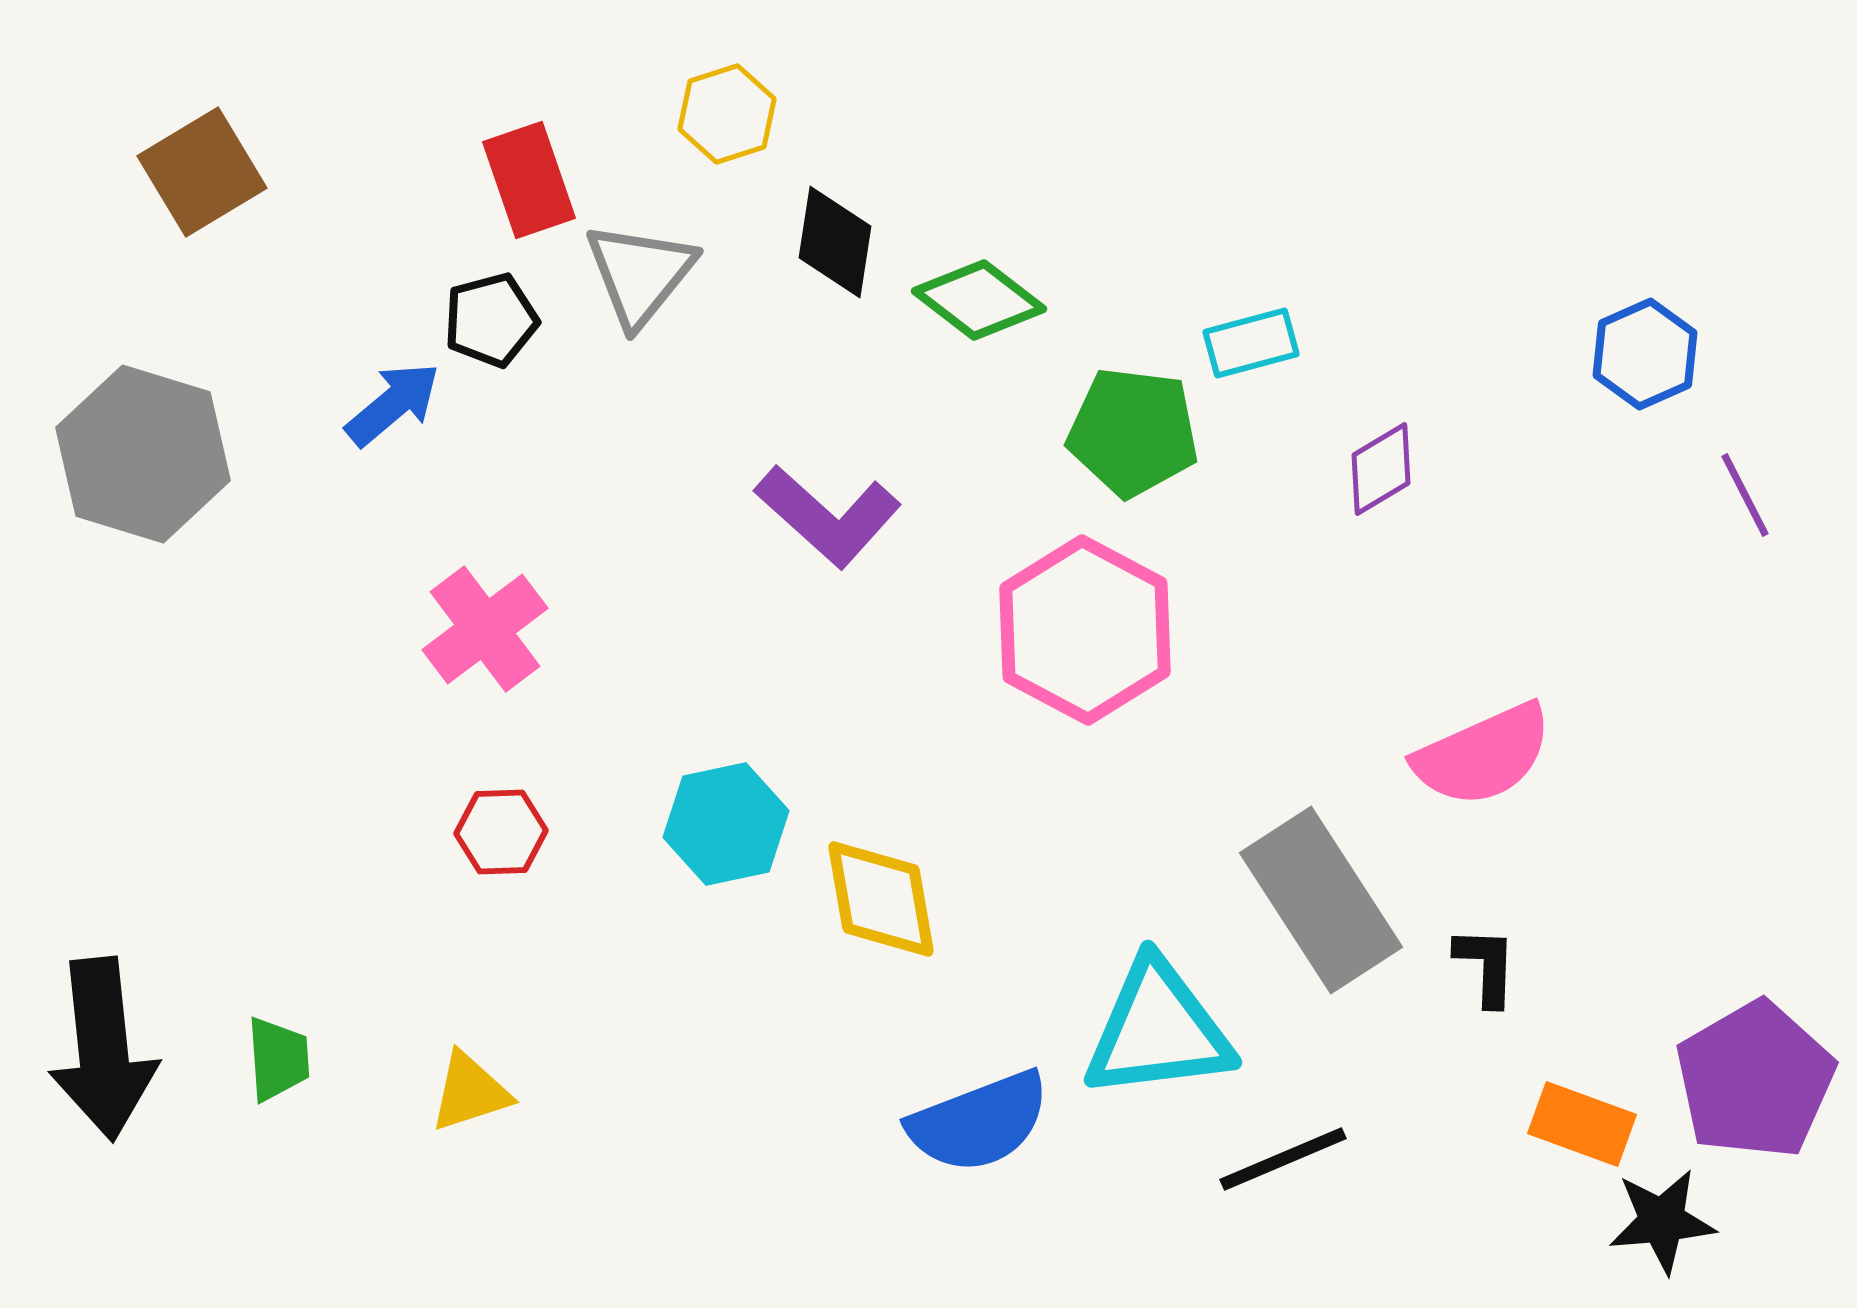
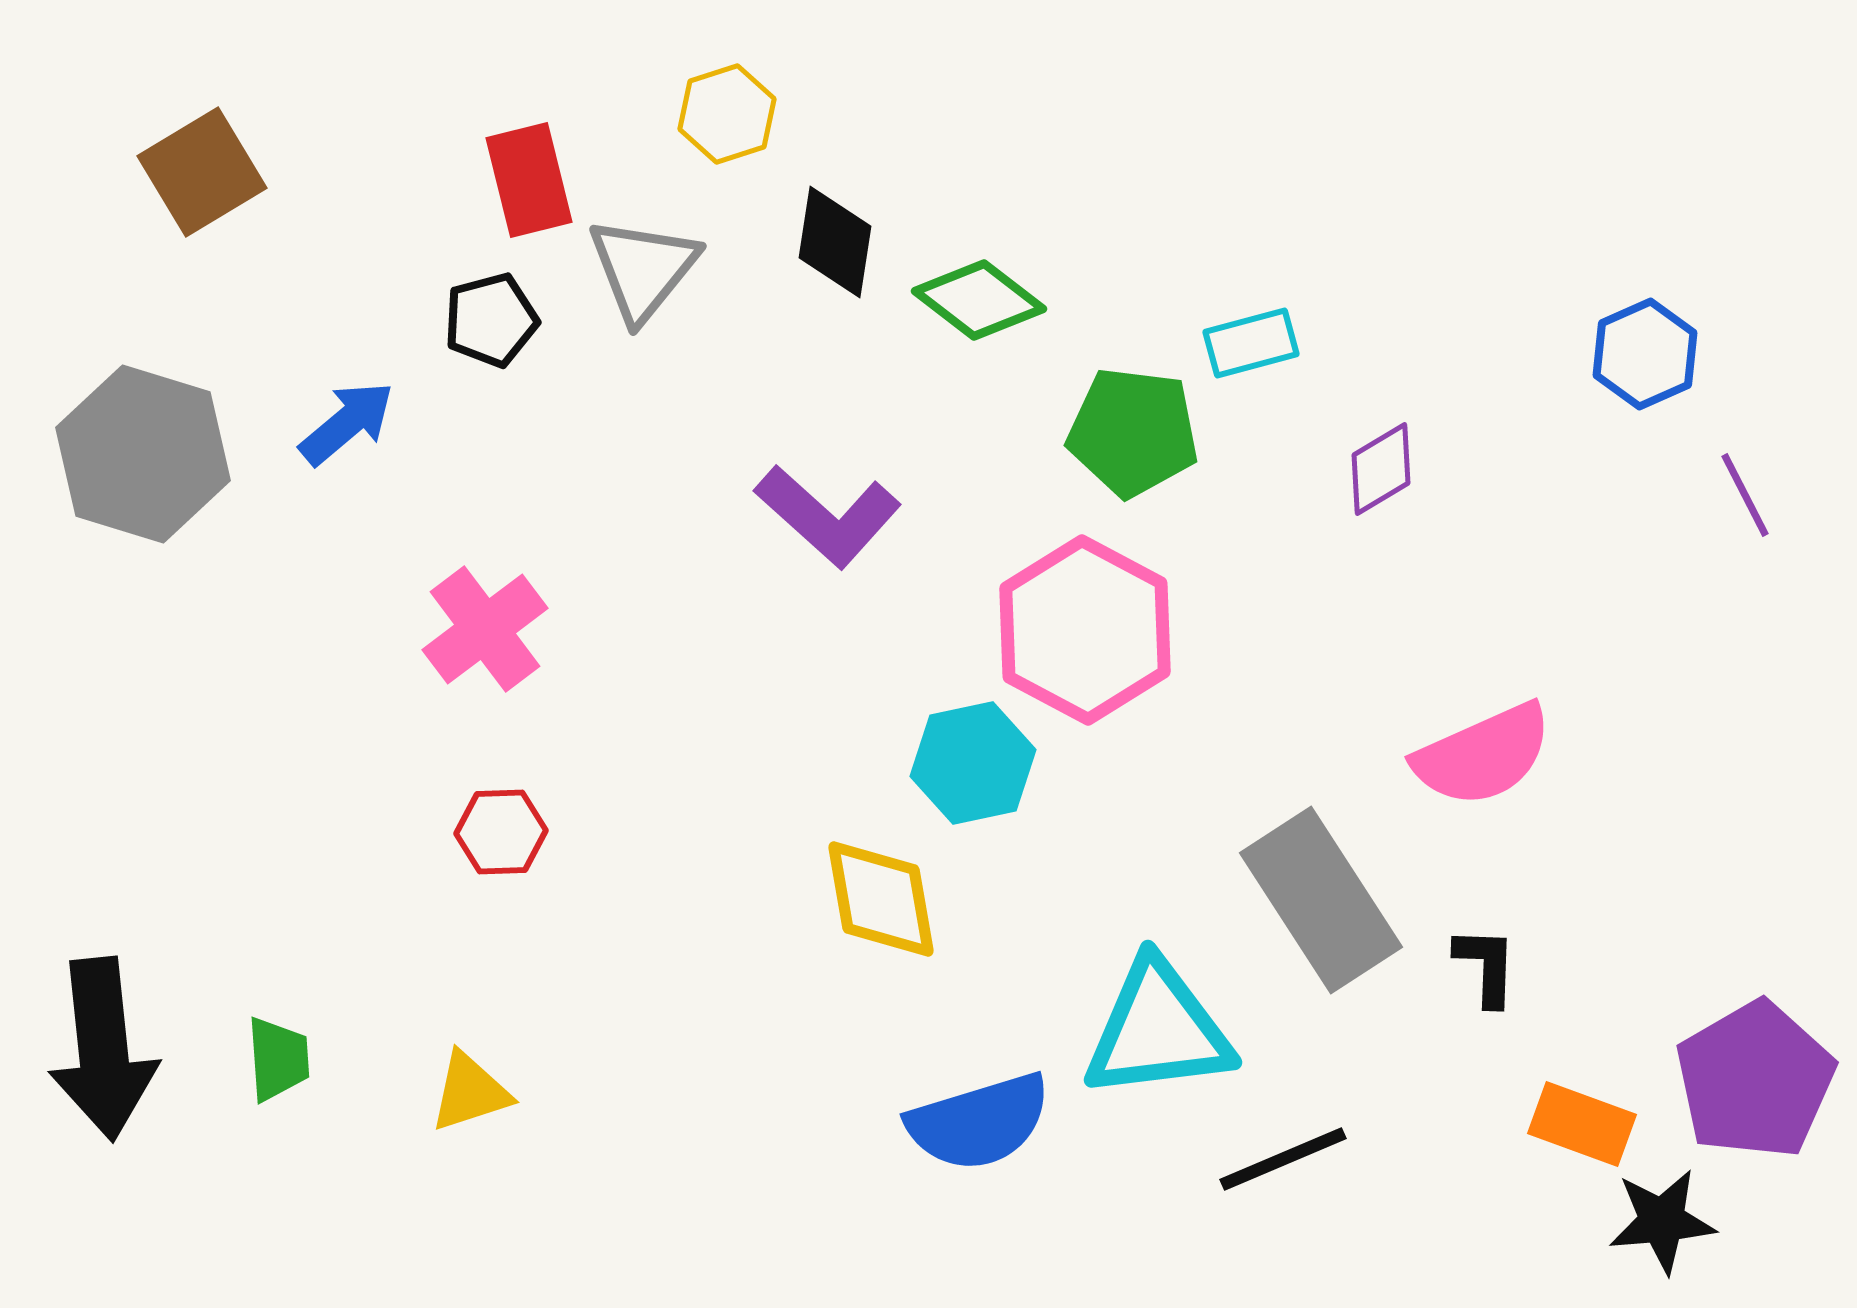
red rectangle: rotated 5 degrees clockwise
gray triangle: moved 3 px right, 5 px up
blue arrow: moved 46 px left, 19 px down
cyan hexagon: moved 247 px right, 61 px up
blue semicircle: rotated 4 degrees clockwise
